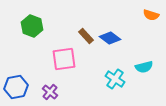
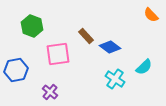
orange semicircle: rotated 28 degrees clockwise
blue diamond: moved 9 px down
pink square: moved 6 px left, 5 px up
cyan semicircle: rotated 30 degrees counterclockwise
blue hexagon: moved 17 px up
